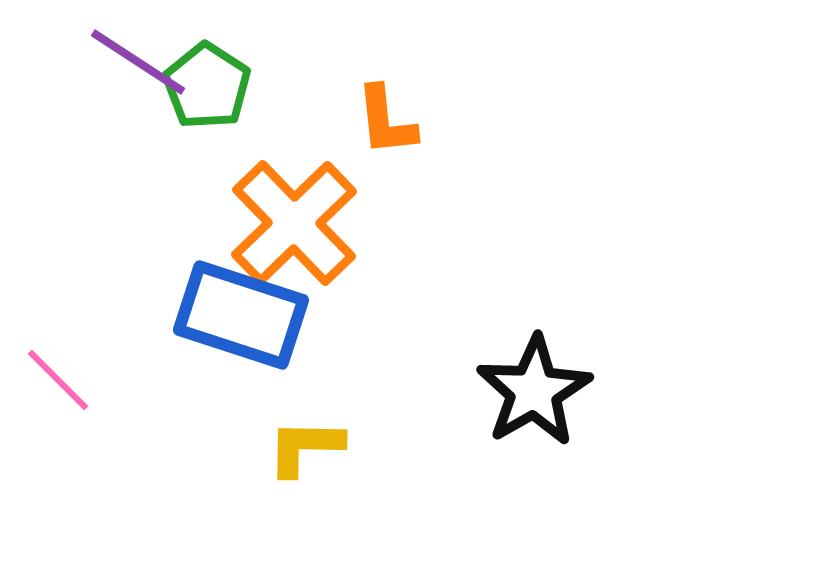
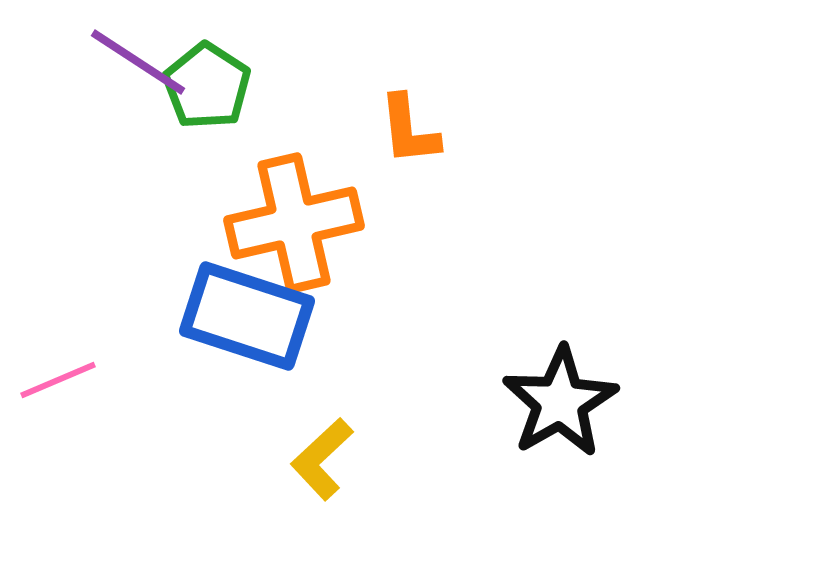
orange L-shape: moved 23 px right, 9 px down
orange cross: rotated 31 degrees clockwise
blue rectangle: moved 6 px right, 1 px down
pink line: rotated 68 degrees counterclockwise
black star: moved 26 px right, 11 px down
yellow L-shape: moved 17 px right, 12 px down; rotated 44 degrees counterclockwise
